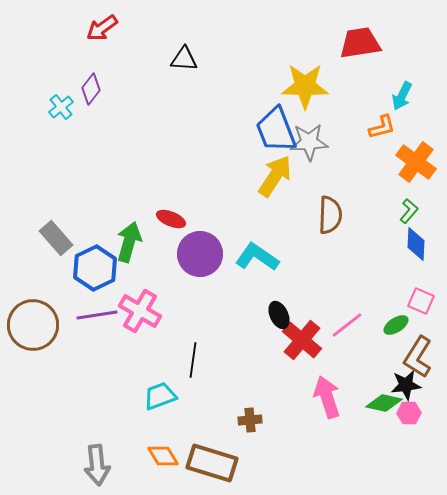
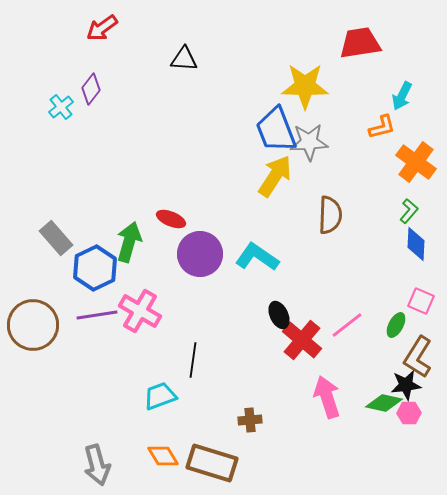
green ellipse: rotated 30 degrees counterclockwise
gray arrow: rotated 9 degrees counterclockwise
